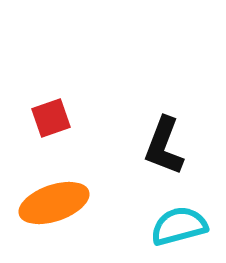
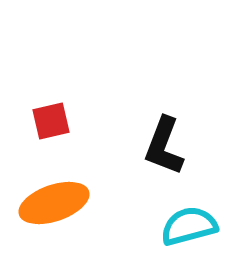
red square: moved 3 px down; rotated 6 degrees clockwise
cyan semicircle: moved 10 px right
